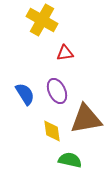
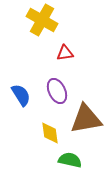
blue semicircle: moved 4 px left, 1 px down
yellow diamond: moved 2 px left, 2 px down
